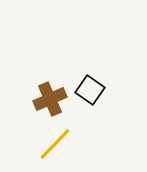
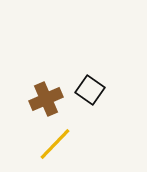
brown cross: moved 4 px left
